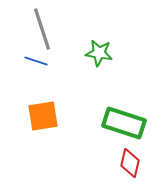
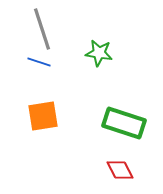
blue line: moved 3 px right, 1 px down
red diamond: moved 10 px left, 7 px down; rotated 40 degrees counterclockwise
